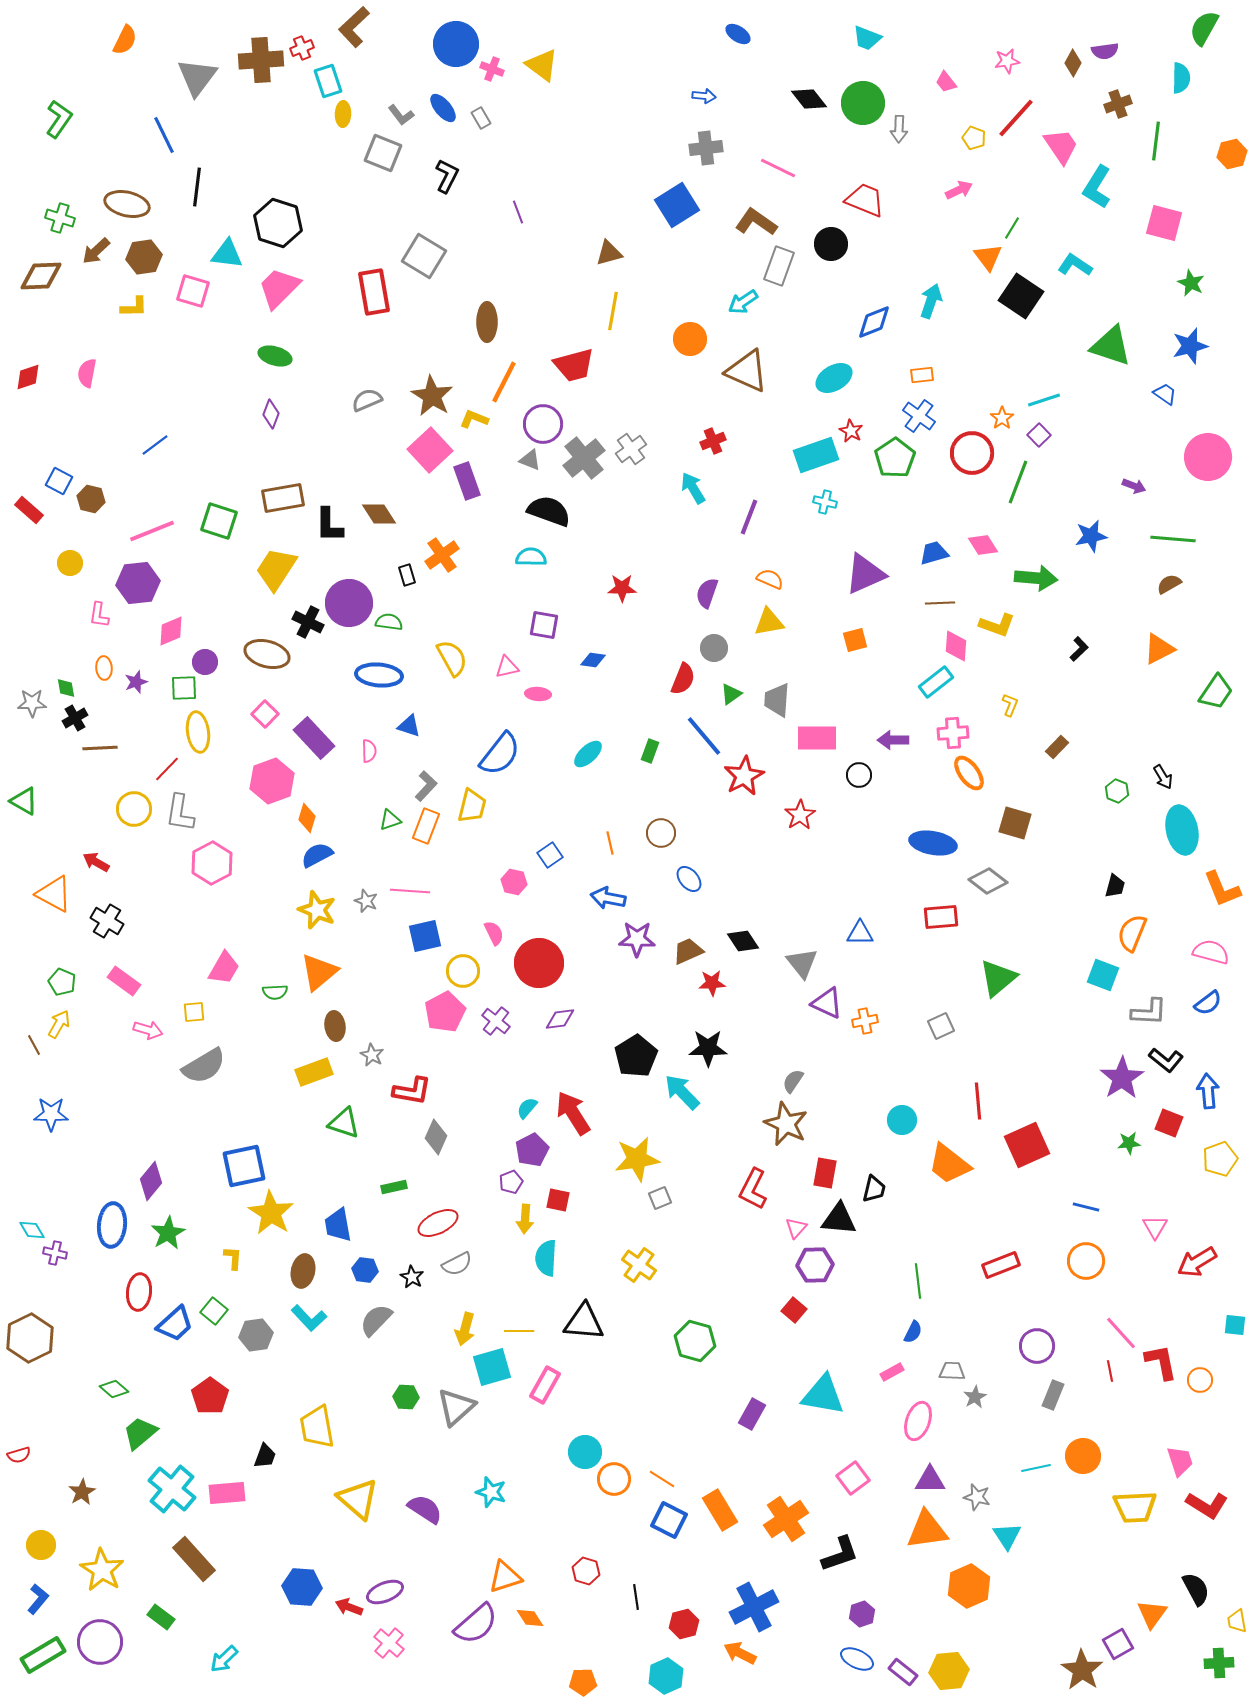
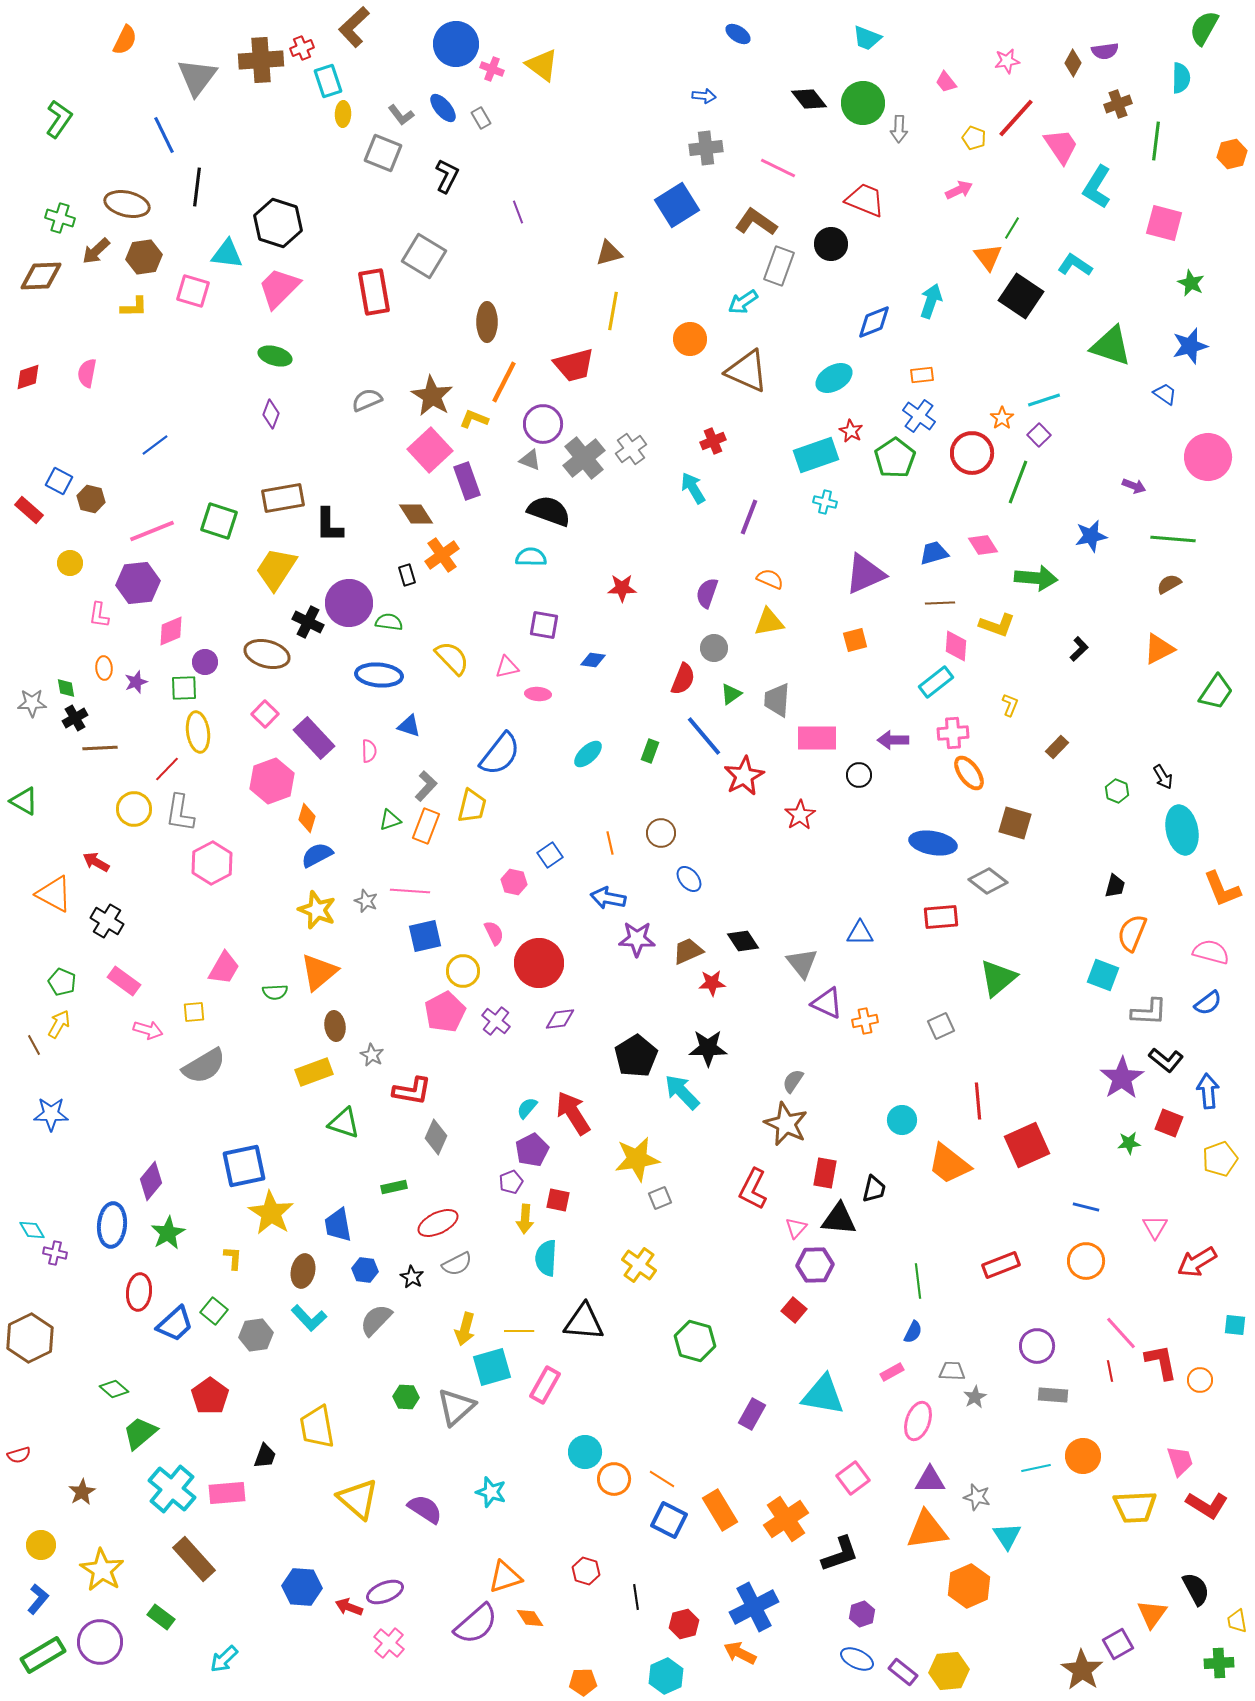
brown diamond at (379, 514): moved 37 px right
yellow semicircle at (452, 658): rotated 15 degrees counterclockwise
gray rectangle at (1053, 1395): rotated 72 degrees clockwise
